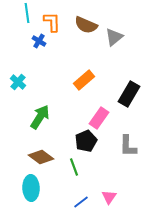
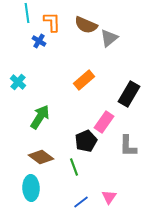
gray triangle: moved 5 px left, 1 px down
pink rectangle: moved 5 px right, 4 px down
